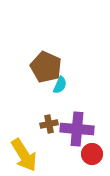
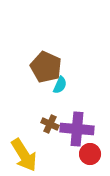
brown cross: moved 1 px right; rotated 36 degrees clockwise
red circle: moved 2 px left
